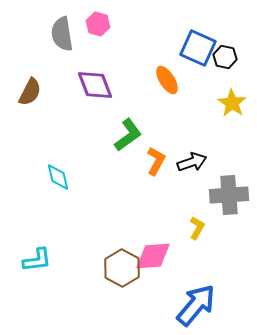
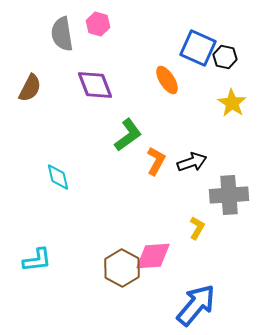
brown semicircle: moved 4 px up
